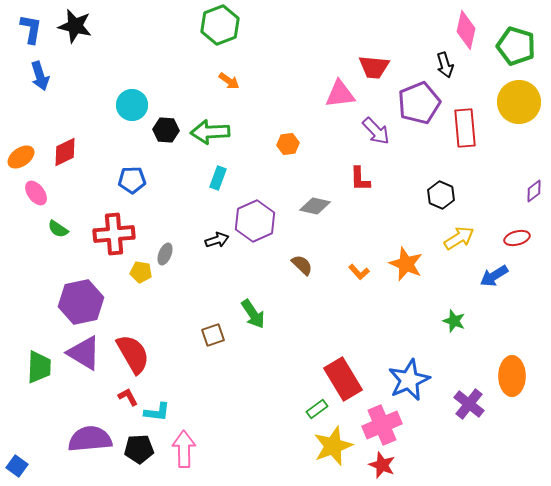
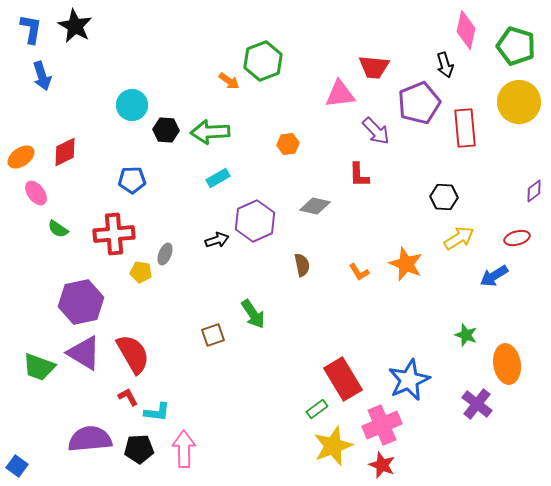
green hexagon at (220, 25): moved 43 px right, 36 px down
black star at (75, 26): rotated 16 degrees clockwise
blue arrow at (40, 76): moved 2 px right
cyan rectangle at (218, 178): rotated 40 degrees clockwise
red L-shape at (360, 179): moved 1 px left, 4 px up
black hexagon at (441, 195): moved 3 px right, 2 px down; rotated 20 degrees counterclockwise
brown semicircle at (302, 265): rotated 35 degrees clockwise
orange L-shape at (359, 272): rotated 10 degrees clockwise
green star at (454, 321): moved 12 px right, 14 px down
green trapezoid at (39, 367): rotated 108 degrees clockwise
orange ellipse at (512, 376): moved 5 px left, 12 px up; rotated 9 degrees counterclockwise
purple cross at (469, 404): moved 8 px right
